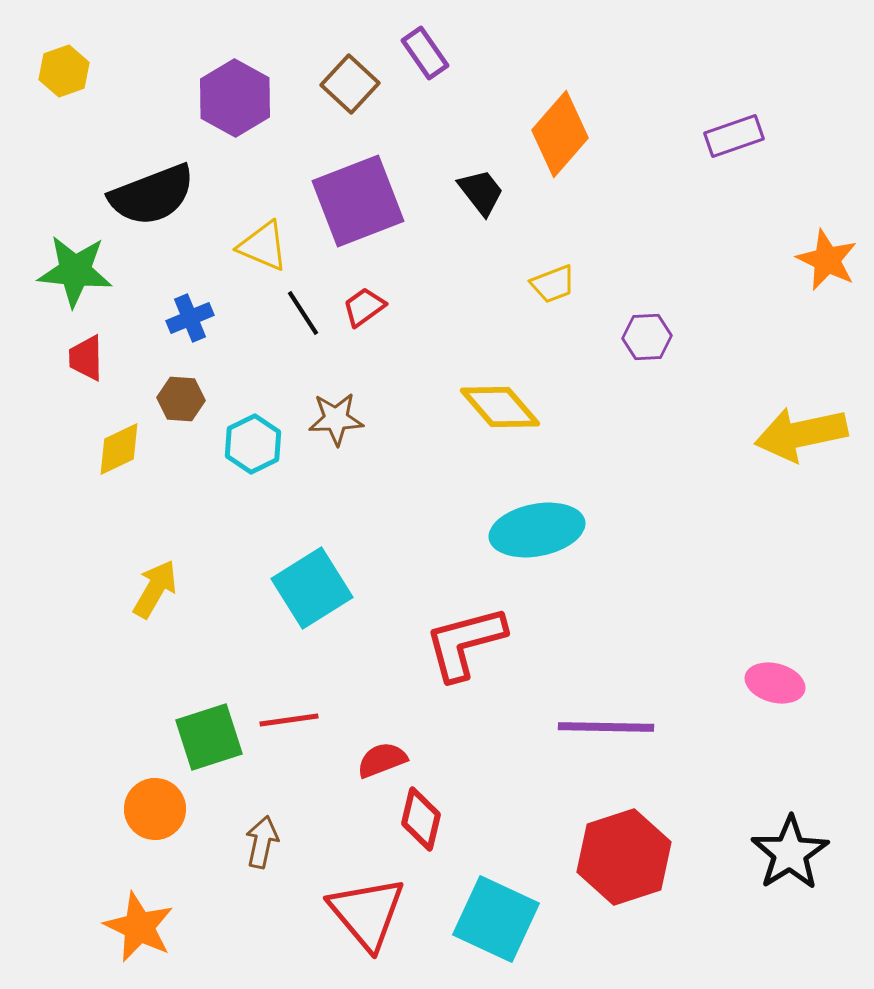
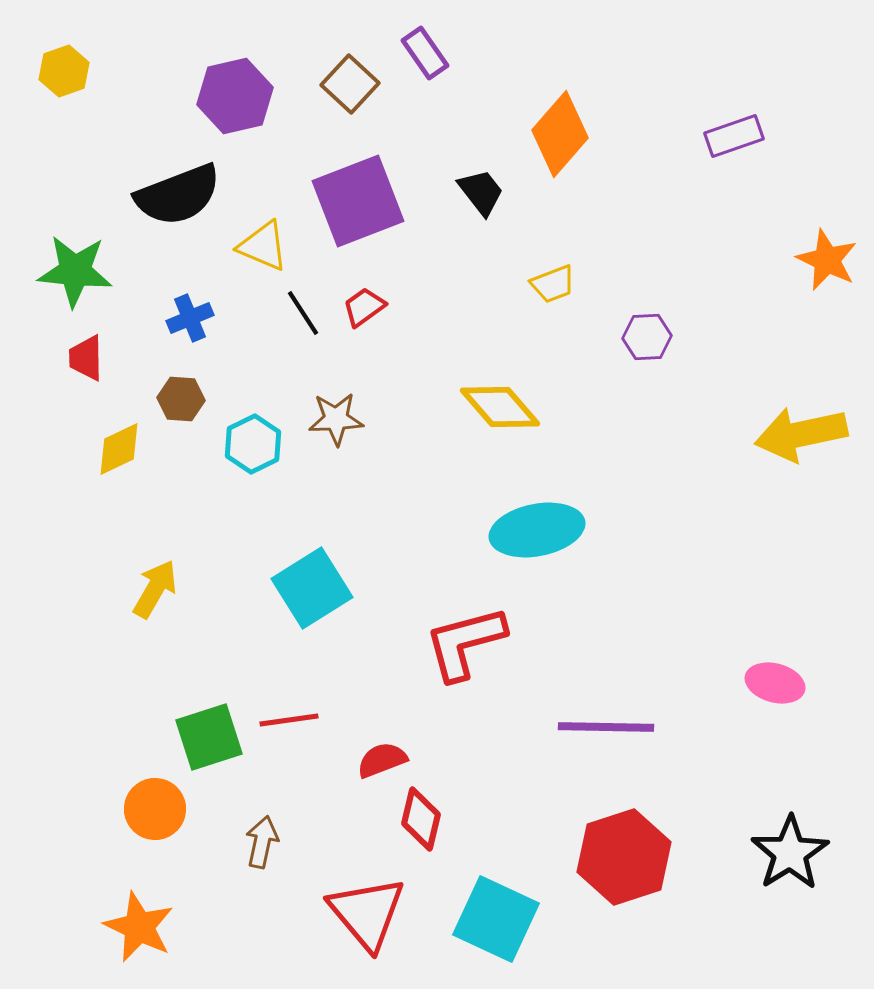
purple hexagon at (235, 98): moved 2 px up; rotated 18 degrees clockwise
black semicircle at (152, 195): moved 26 px right
